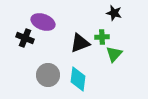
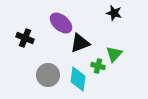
purple ellipse: moved 18 px right, 1 px down; rotated 20 degrees clockwise
green cross: moved 4 px left, 29 px down; rotated 16 degrees clockwise
